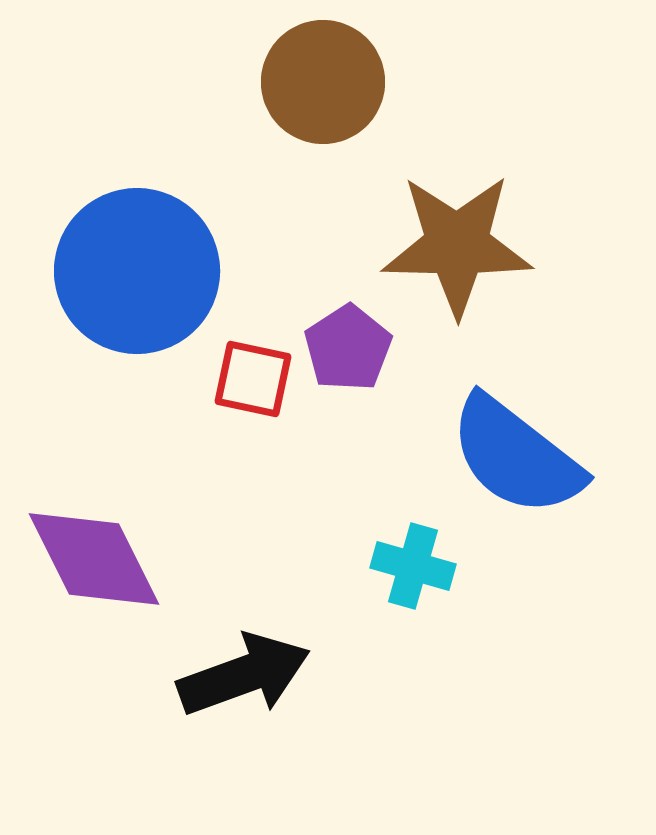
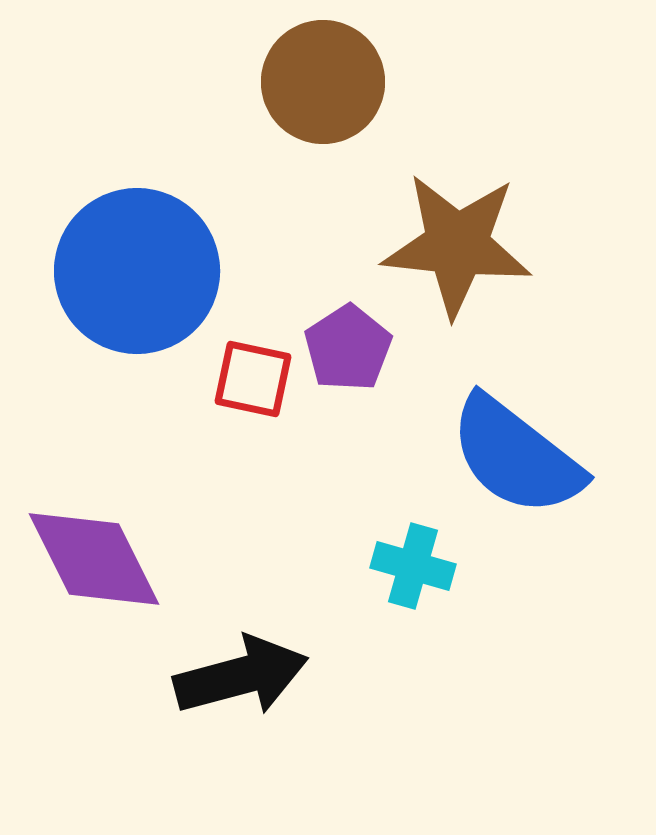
brown star: rotated 5 degrees clockwise
black arrow: moved 3 px left, 1 px down; rotated 5 degrees clockwise
